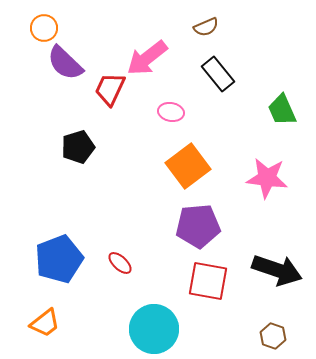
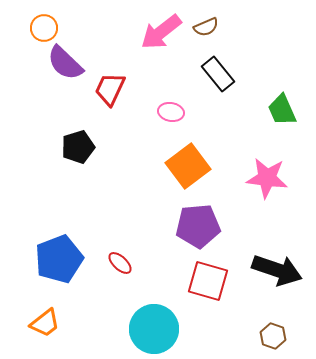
pink arrow: moved 14 px right, 26 px up
red square: rotated 6 degrees clockwise
